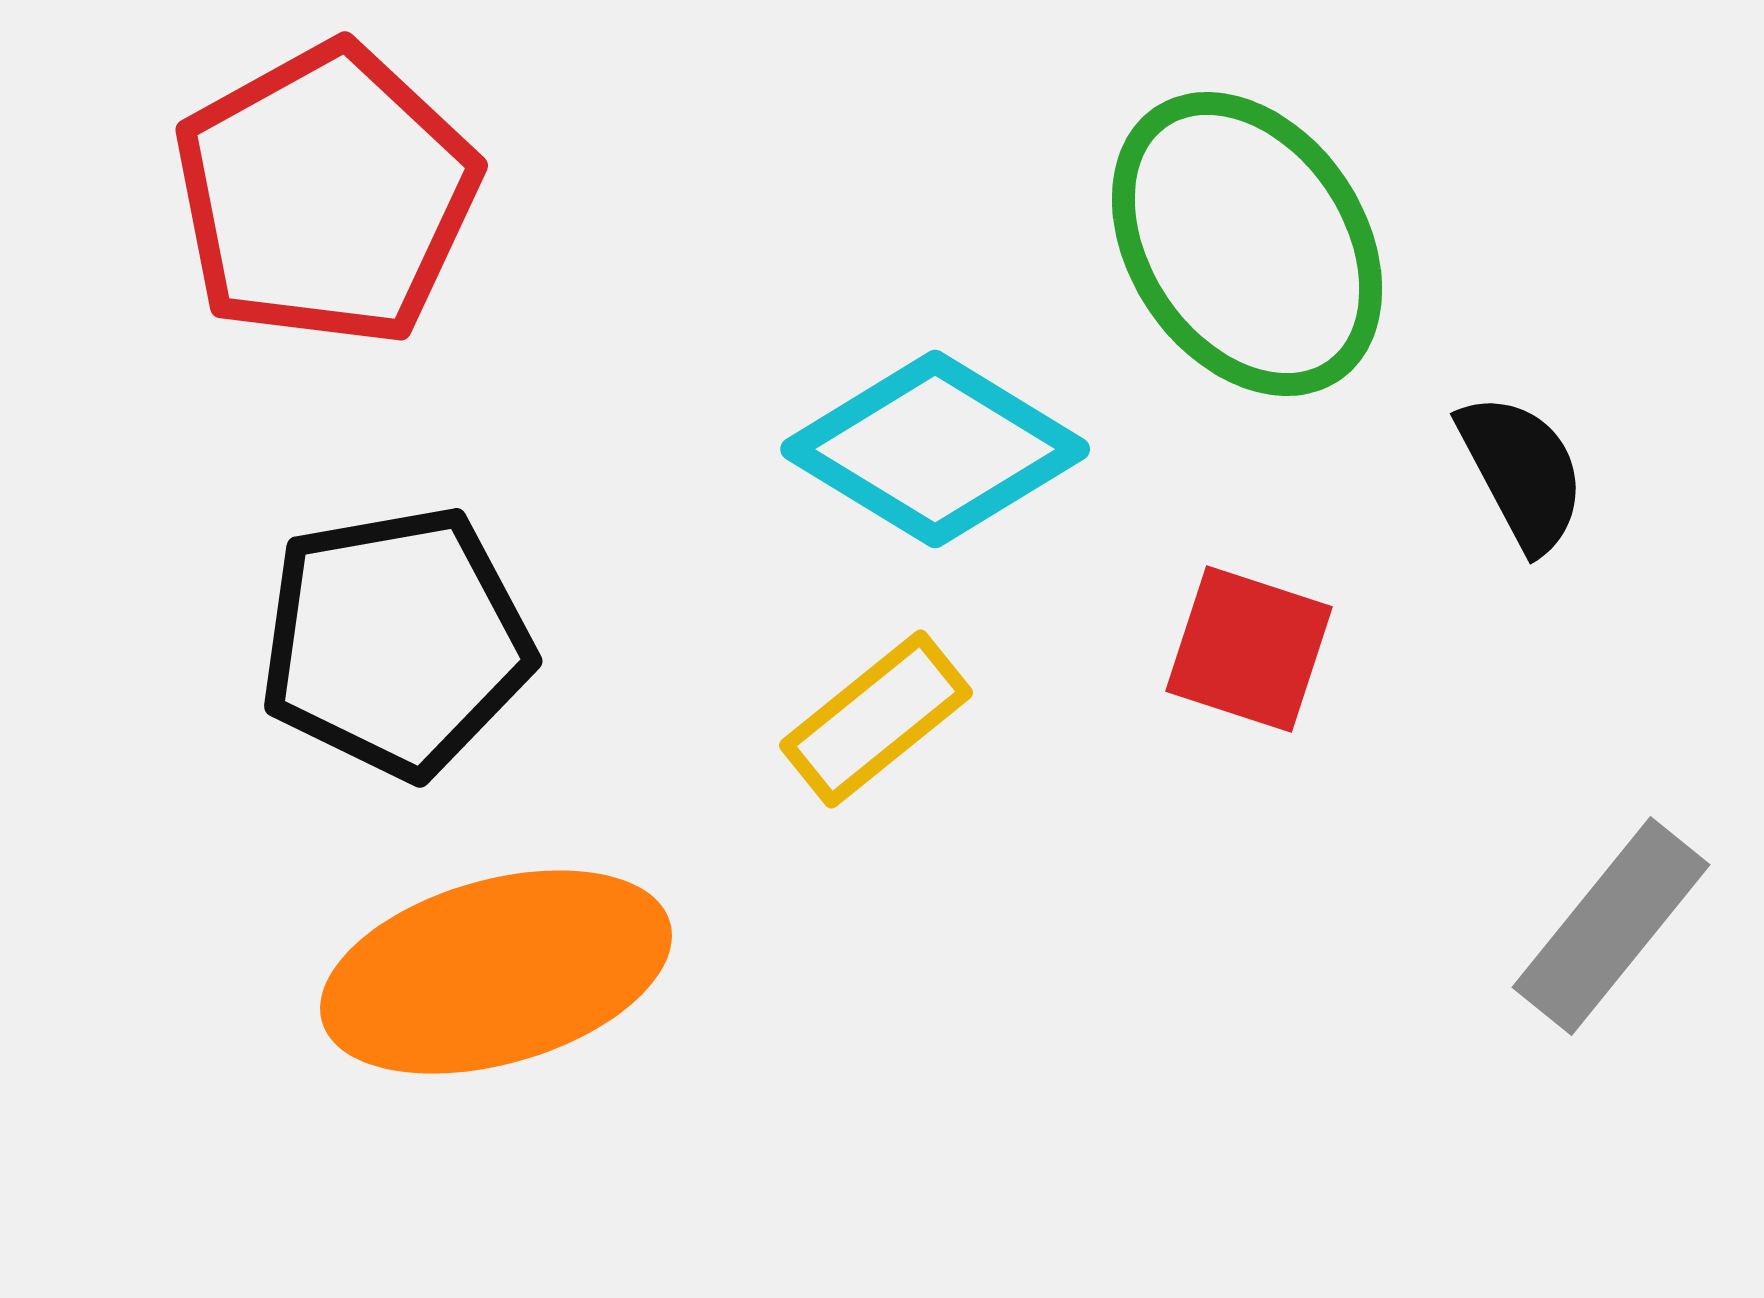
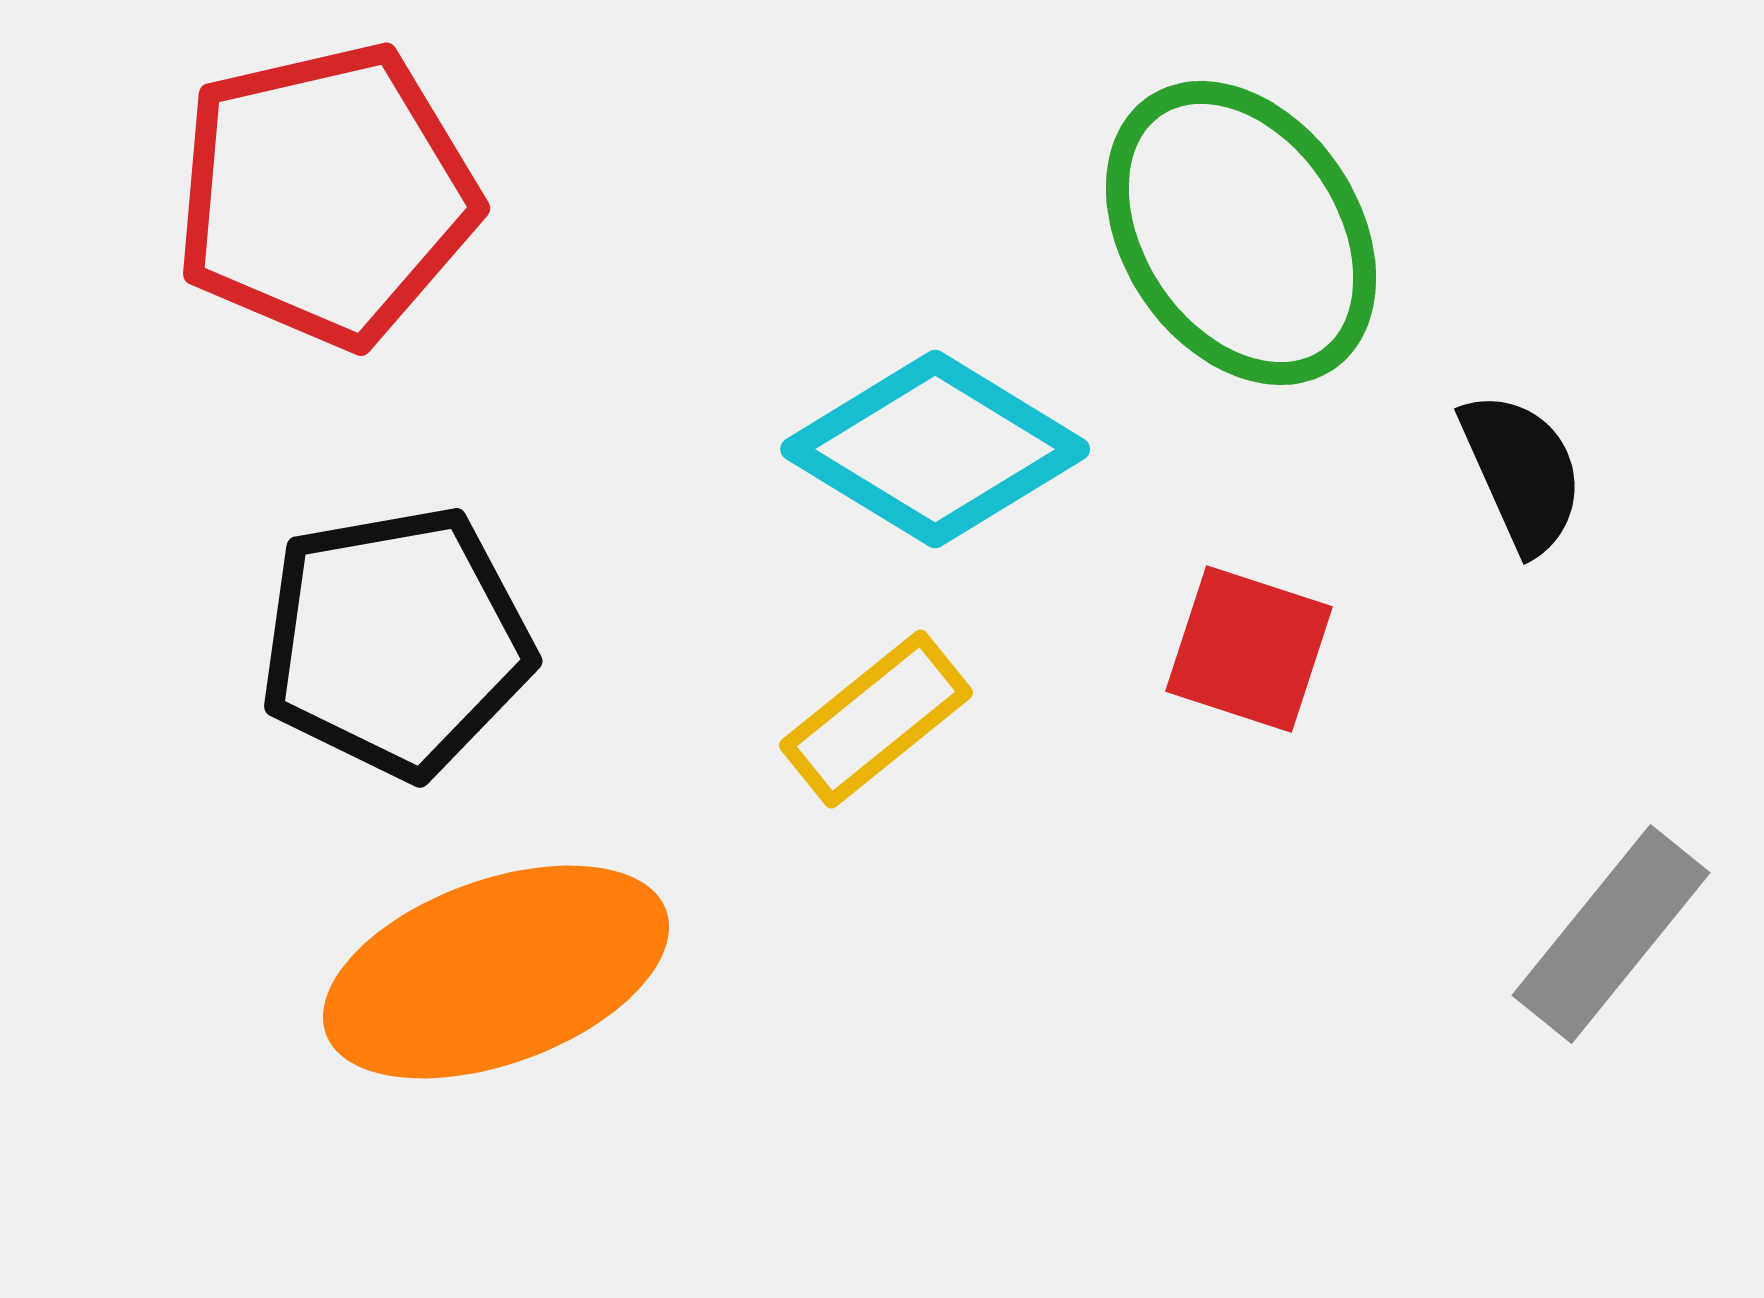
red pentagon: rotated 16 degrees clockwise
green ellipse: moved 6 px left, 11 px up
black semicircle: rotated 4 degrees clockwise
gray rectangle: moved 8 px down
orange ellipse: rotated 4 degrees counterclockwise
